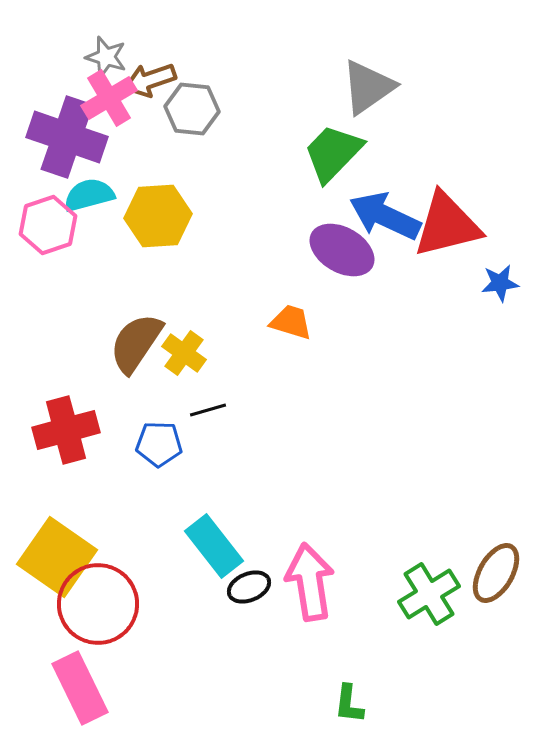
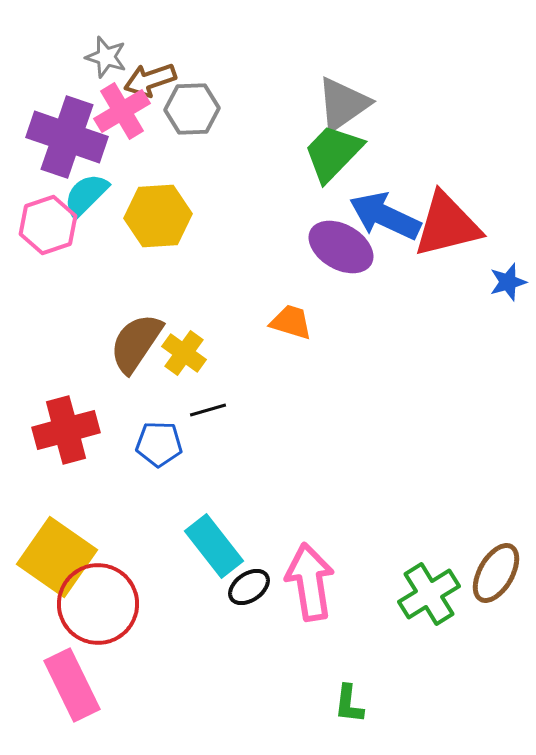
gray triangle: moved 25 px left, 17 px down
pink cross: moved 13 px right, 13 px down
gray hexagon: rotated 8 degrees counterclockwise
cyan semicircle: moved 3 px left; rotated 30 degrees counterclockwise
purple ellipse: moved 1 px left, 3 px up
blue star: moved 8 px right, 1 px up; rotated 9 degrees counterclockwise
black ellipse: rotated 12 degrees counterclockwise
pink rectangle: moved 8 px left, 3 px up
